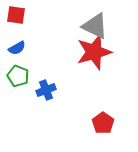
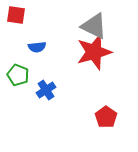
gray triangle: moved 1 px left
blue semicircle: moved 20 px right, 1 px up; rotated 24 degrees clockwise
green pentagon: moved 1 px up
blue cross: rotated 12 degrees counterclockwise
red pentagon: moved 3 px right, 6 px up
